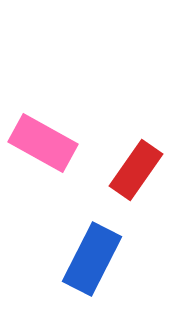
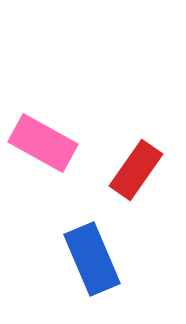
blue rectangle: rotated 50 degrees counterclockwise
